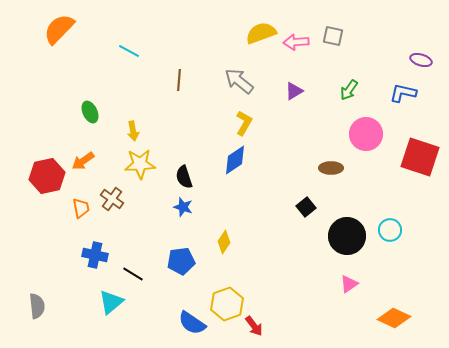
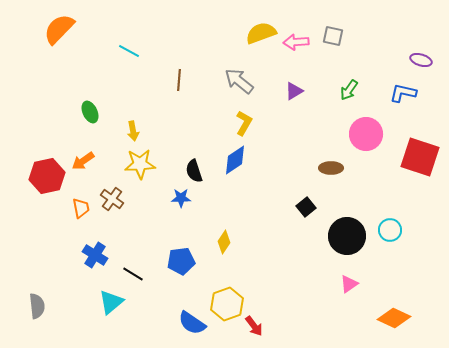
black semicircle: moved 10 px right, 6 px up
blue star: moved 2 px left, 9 px up; rotated 18 degrees counterclockwise
blue cross: rotated 20 degrees clockwise
